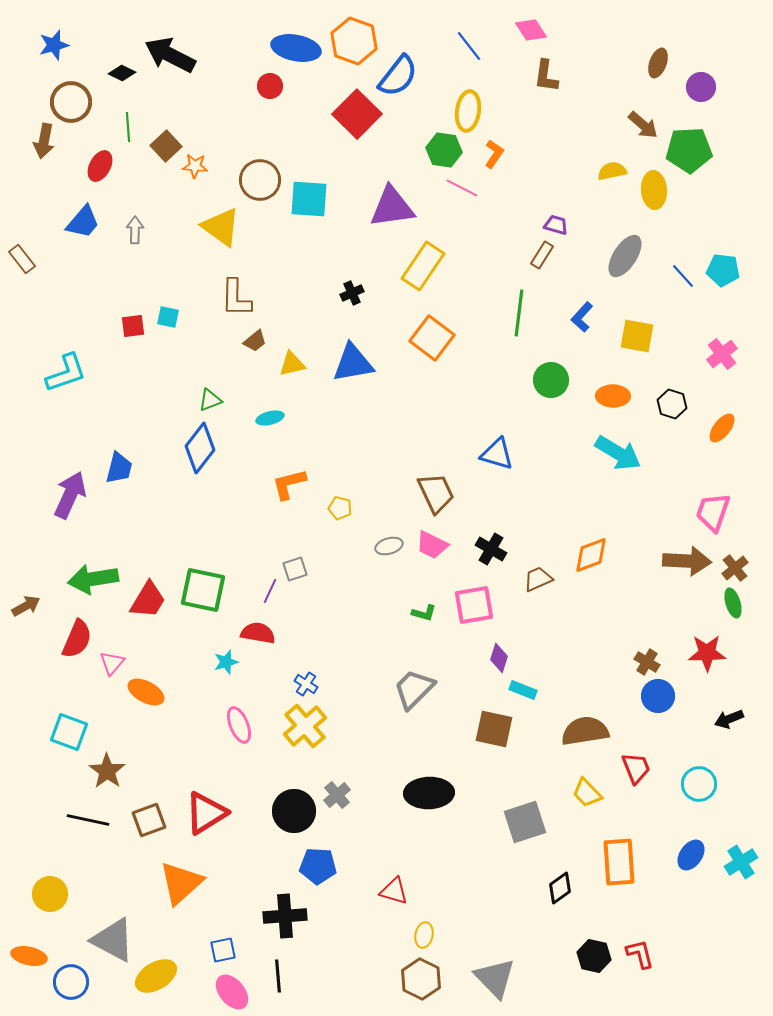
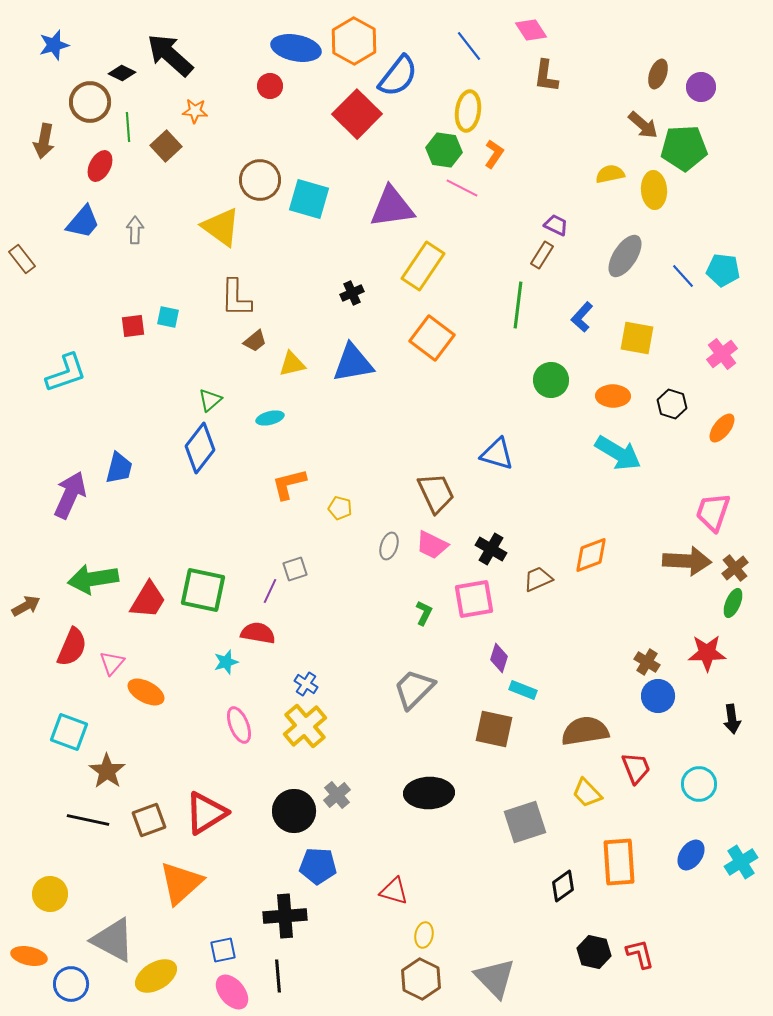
orange hexagon at (354, 41): rotated 9 degrees clockwise
black arrow at (170, 55): rotated 15 degrees clockwise
brown ellipse at (658, 63): moved 11 px down
brown circle at (71, 102): moved 19 px right
green pentagon at (689, 150): moved 5 px left, 2 px up
orange star at (195, 166): moved 55 px up
yellow semicircle at (612, 171): moved 2 px left, 3 px down
cyan square at (309, 199): rotated 12 degrees clockwise
purple trapezoid at (556, 225): rotated 10 degrees clockwise
green line at (519, 313): moved 1 px left, 8 px up
yellow square at (637, 336): moved 2 px down
green triangle at (210, 400): rotated 20 degrees counterclockwise
gray ellipse at (389, 546): rotated 56 degrees counterclockwise
green ellipse at (733, 603): rotated 40 degrees clockwise
pink square at (474, 605): moved 6 px up
green L-shape at (424, 613): rotated 80 degrees counterclockwise
red semicircle at (77, 639): moved 5 px left, 8 px down
black arrow at (729, 719): moved 3 px right; rotated 76 degrees counterclockwise
black diamond at (560, 888): moved 3 px right, 2 px up
black hexagon at (594, 956): moved 4 px up
blue circle at (71, 982): moved 2 px down
